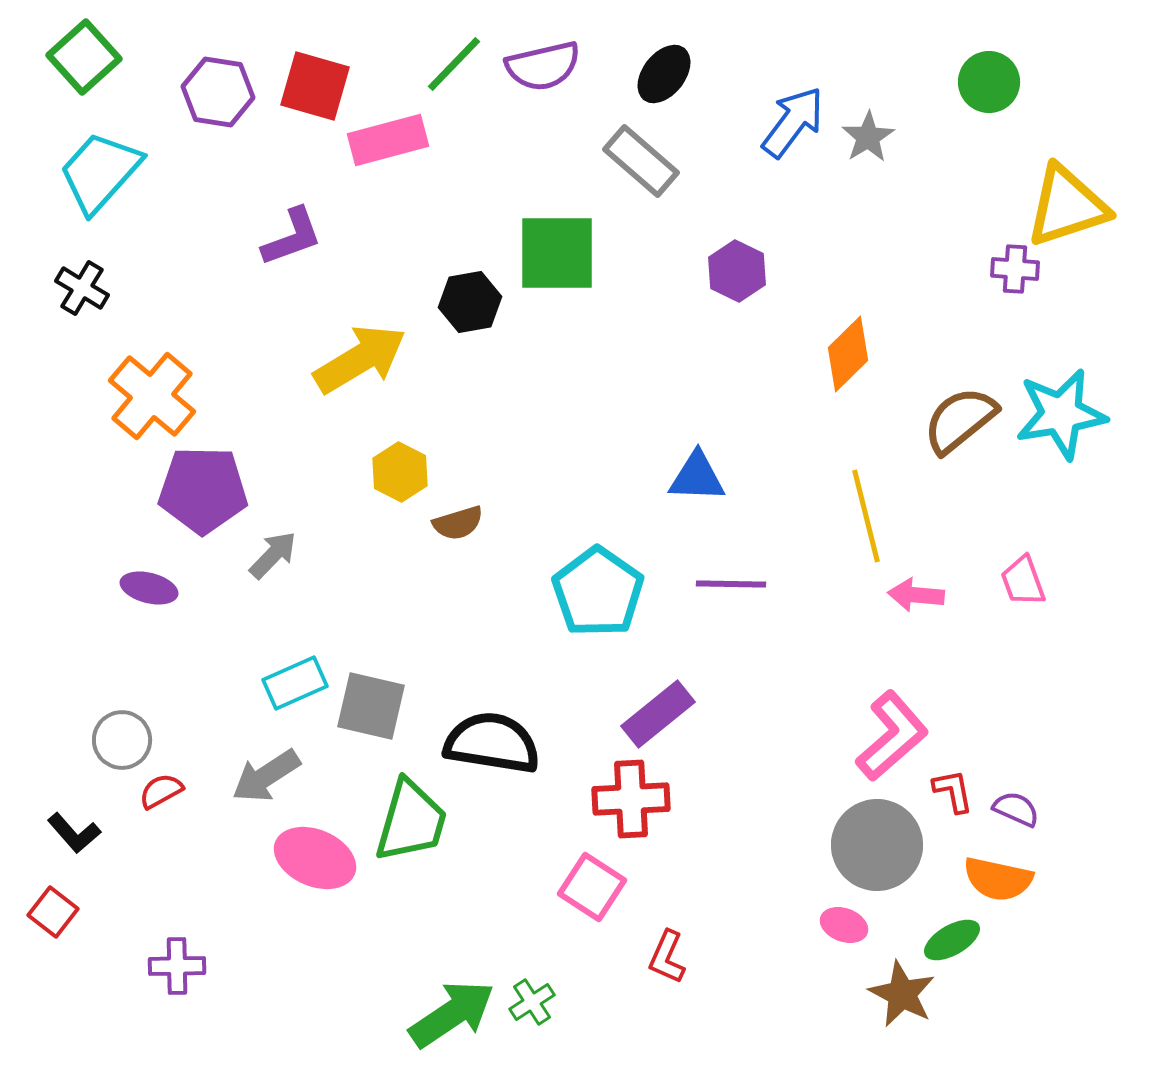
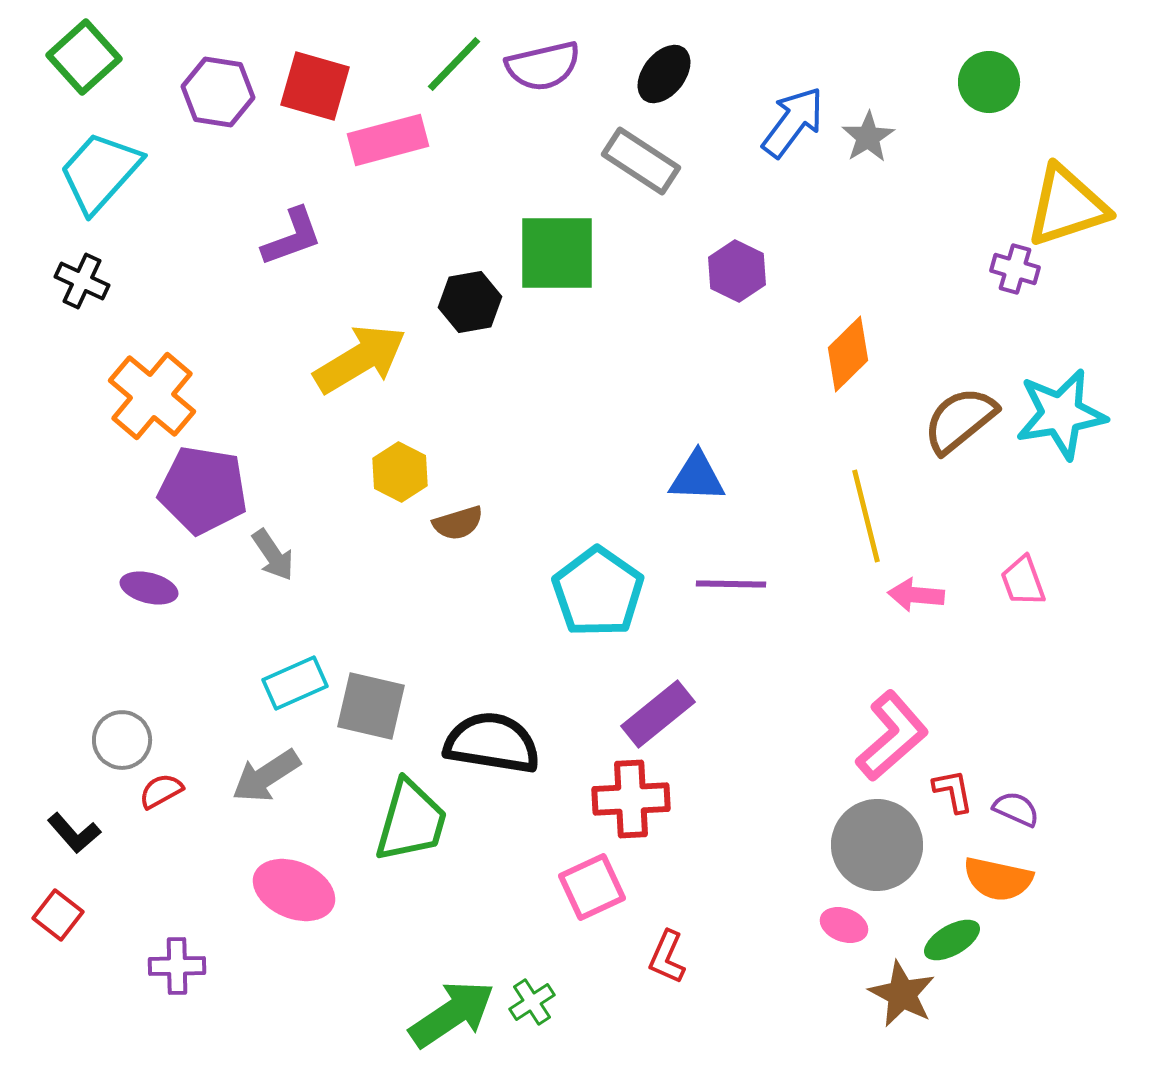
gray rectangle at (641, 161): rotated 8 degrees counterclockwise
purple cross at (1015, 269): rotated 12 degrees clockwise
black cross at (82, 288): moved 7 px up; rotated 6 degrees counterclockwise
purple pentagon at (203, 490): rotated 8 degrees clockwise
gray arrow at (273, 555): rotated 102 degrees clockwise
pink ellipse at (315, 858): moved 21 px left, 32 px down
pink square at (592, 887): rotated 32 degrees clockwise
red square at (53, 912): moved 5 px right, 3 px down
